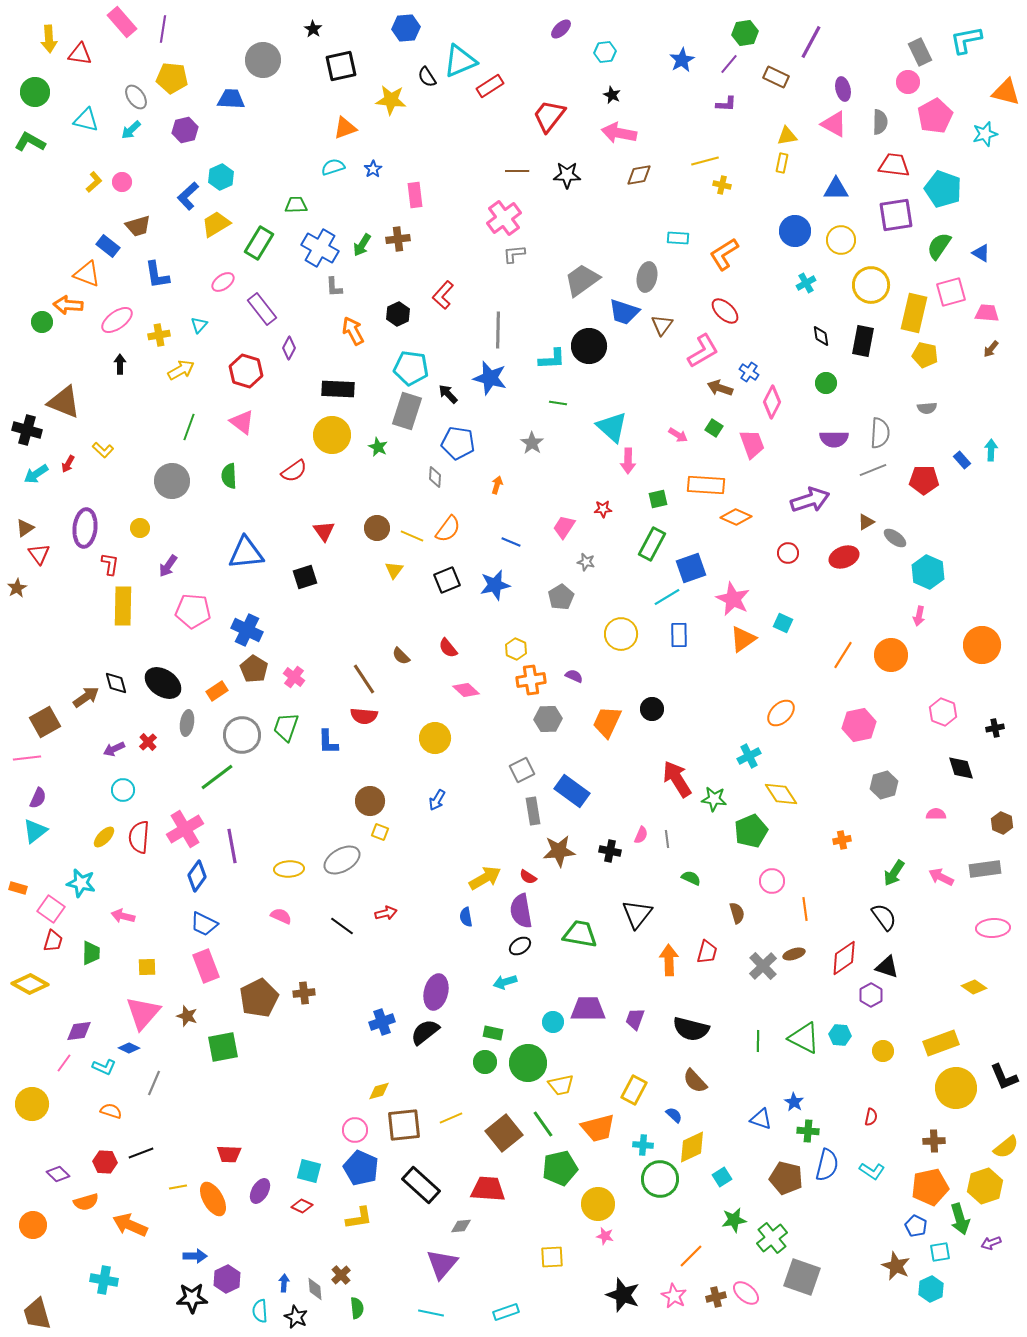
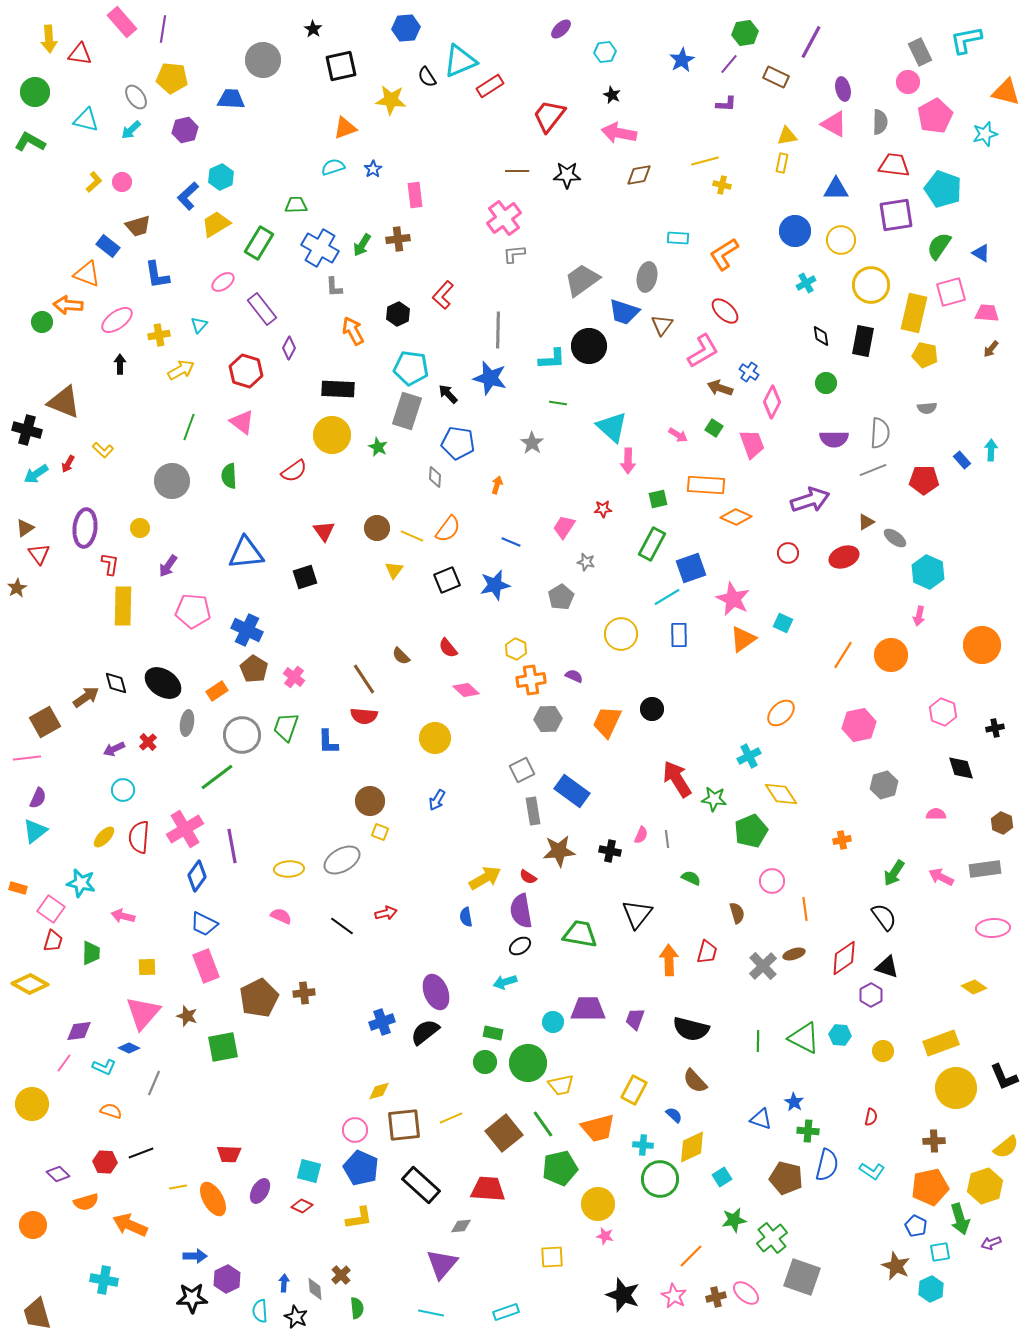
purple ellipse at (436, 992): rotated 36 degrees counterclockwise
